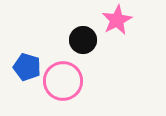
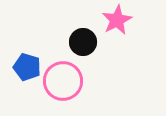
black circle: moved 2 px down
